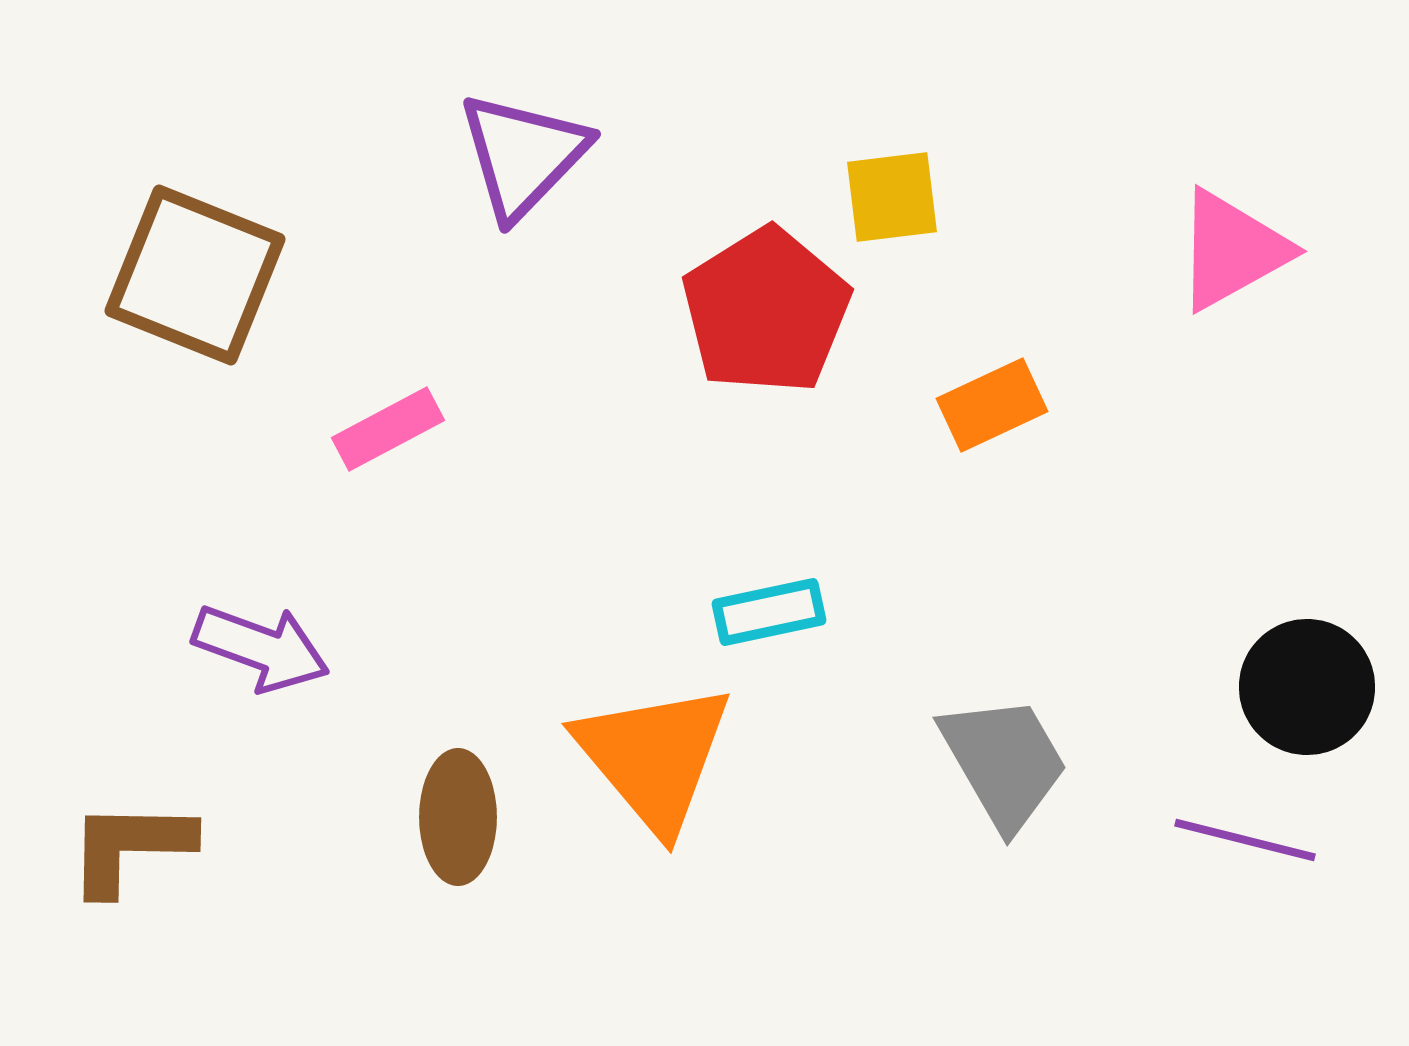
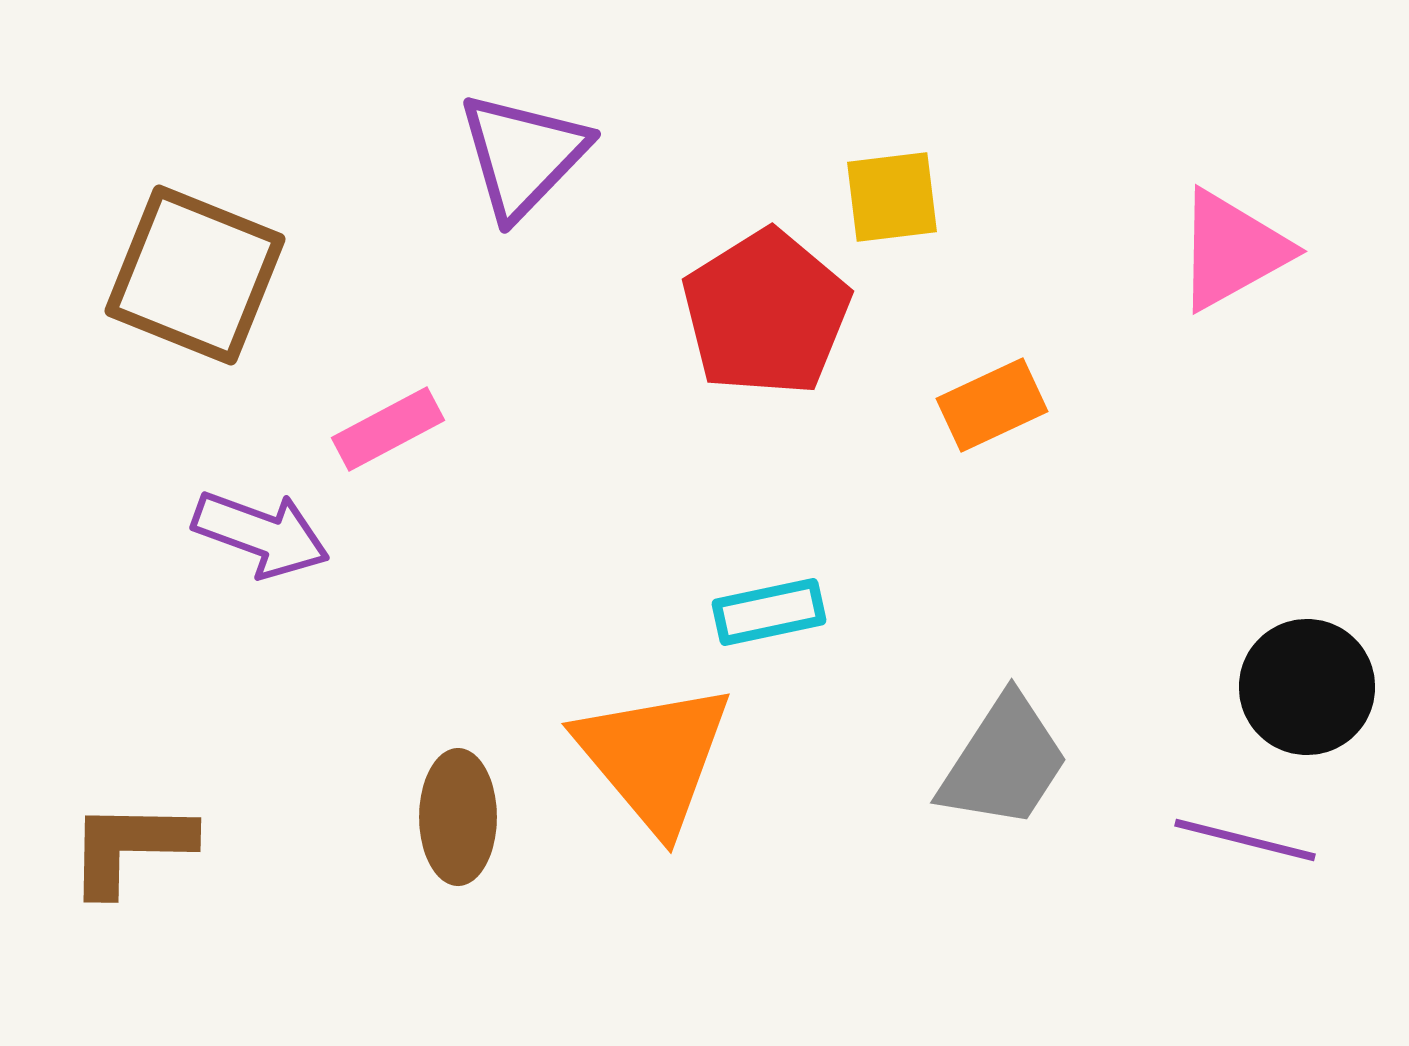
red pentagon: moved 2 px down
purple arrow: moved 114 px up
gray trapezoid: rotated 63 degrees clockwise
